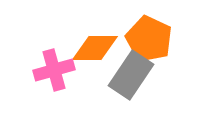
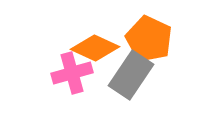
orange diamond: rotated 24 degrees clockwise
pink cross: moved 18 px right, 3 px down
